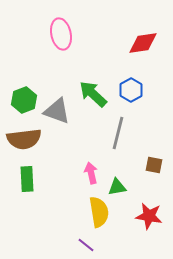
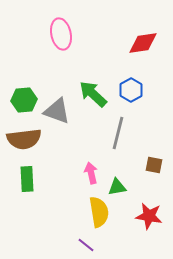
green hexagon: rotated 15 degrees clockwise
